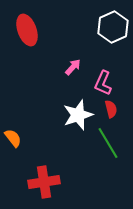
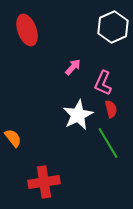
white star: rotated 8 degrees counterclockwise
